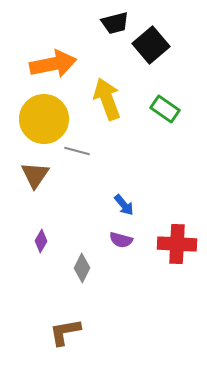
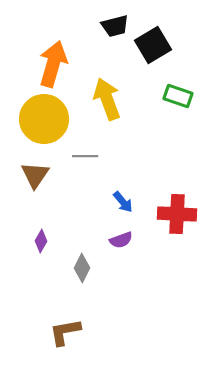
black trapezoid: moved 3 px down
black square: moved 2 px right; rotated 9 degrees clockwise
orange arrow: rotated 63 degrees counterclockwise
green rectangle: moved 13 px right, 13 px up; rotated 16 degrees counterclockwise
gray line: moved 8 px right, 5 px down; rotated 15 degrees counterclockwise
blue arrow: moved 1 px left, 3 px up
purple semicircle: rotated 35 degrees counterclockwise
red cross: moved 30 px up
